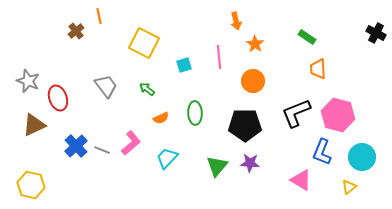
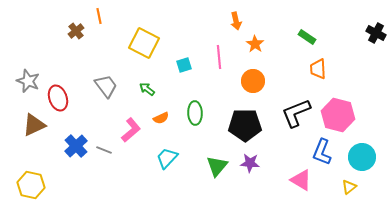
pink L-shape: moved 13 px up
gray line: moved 2 px right
